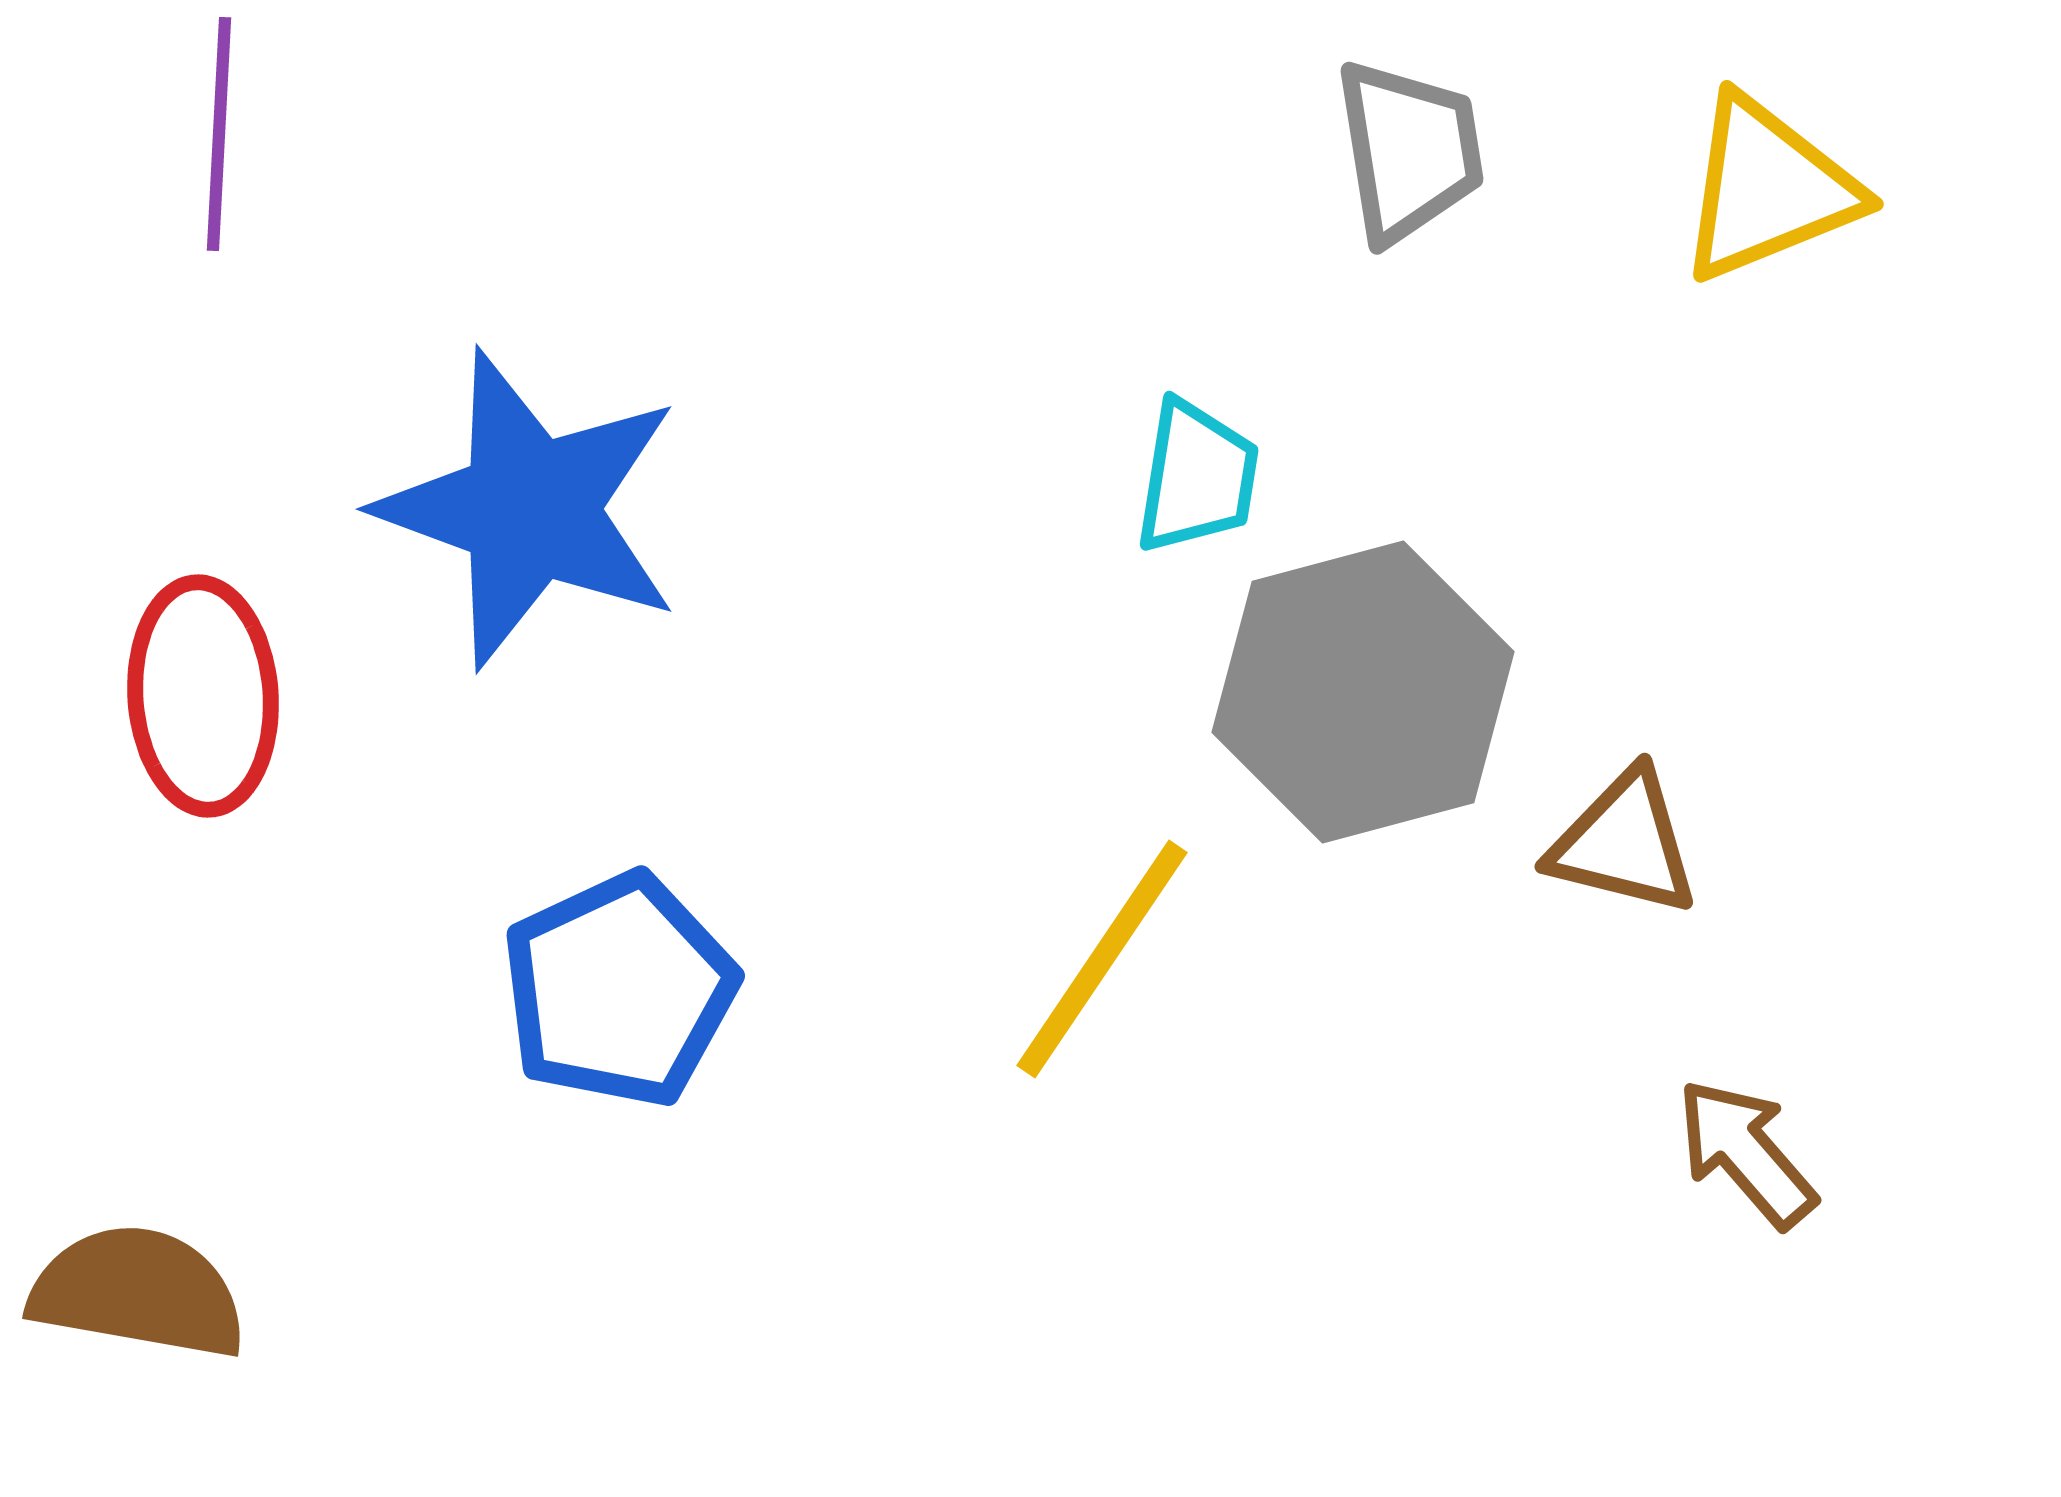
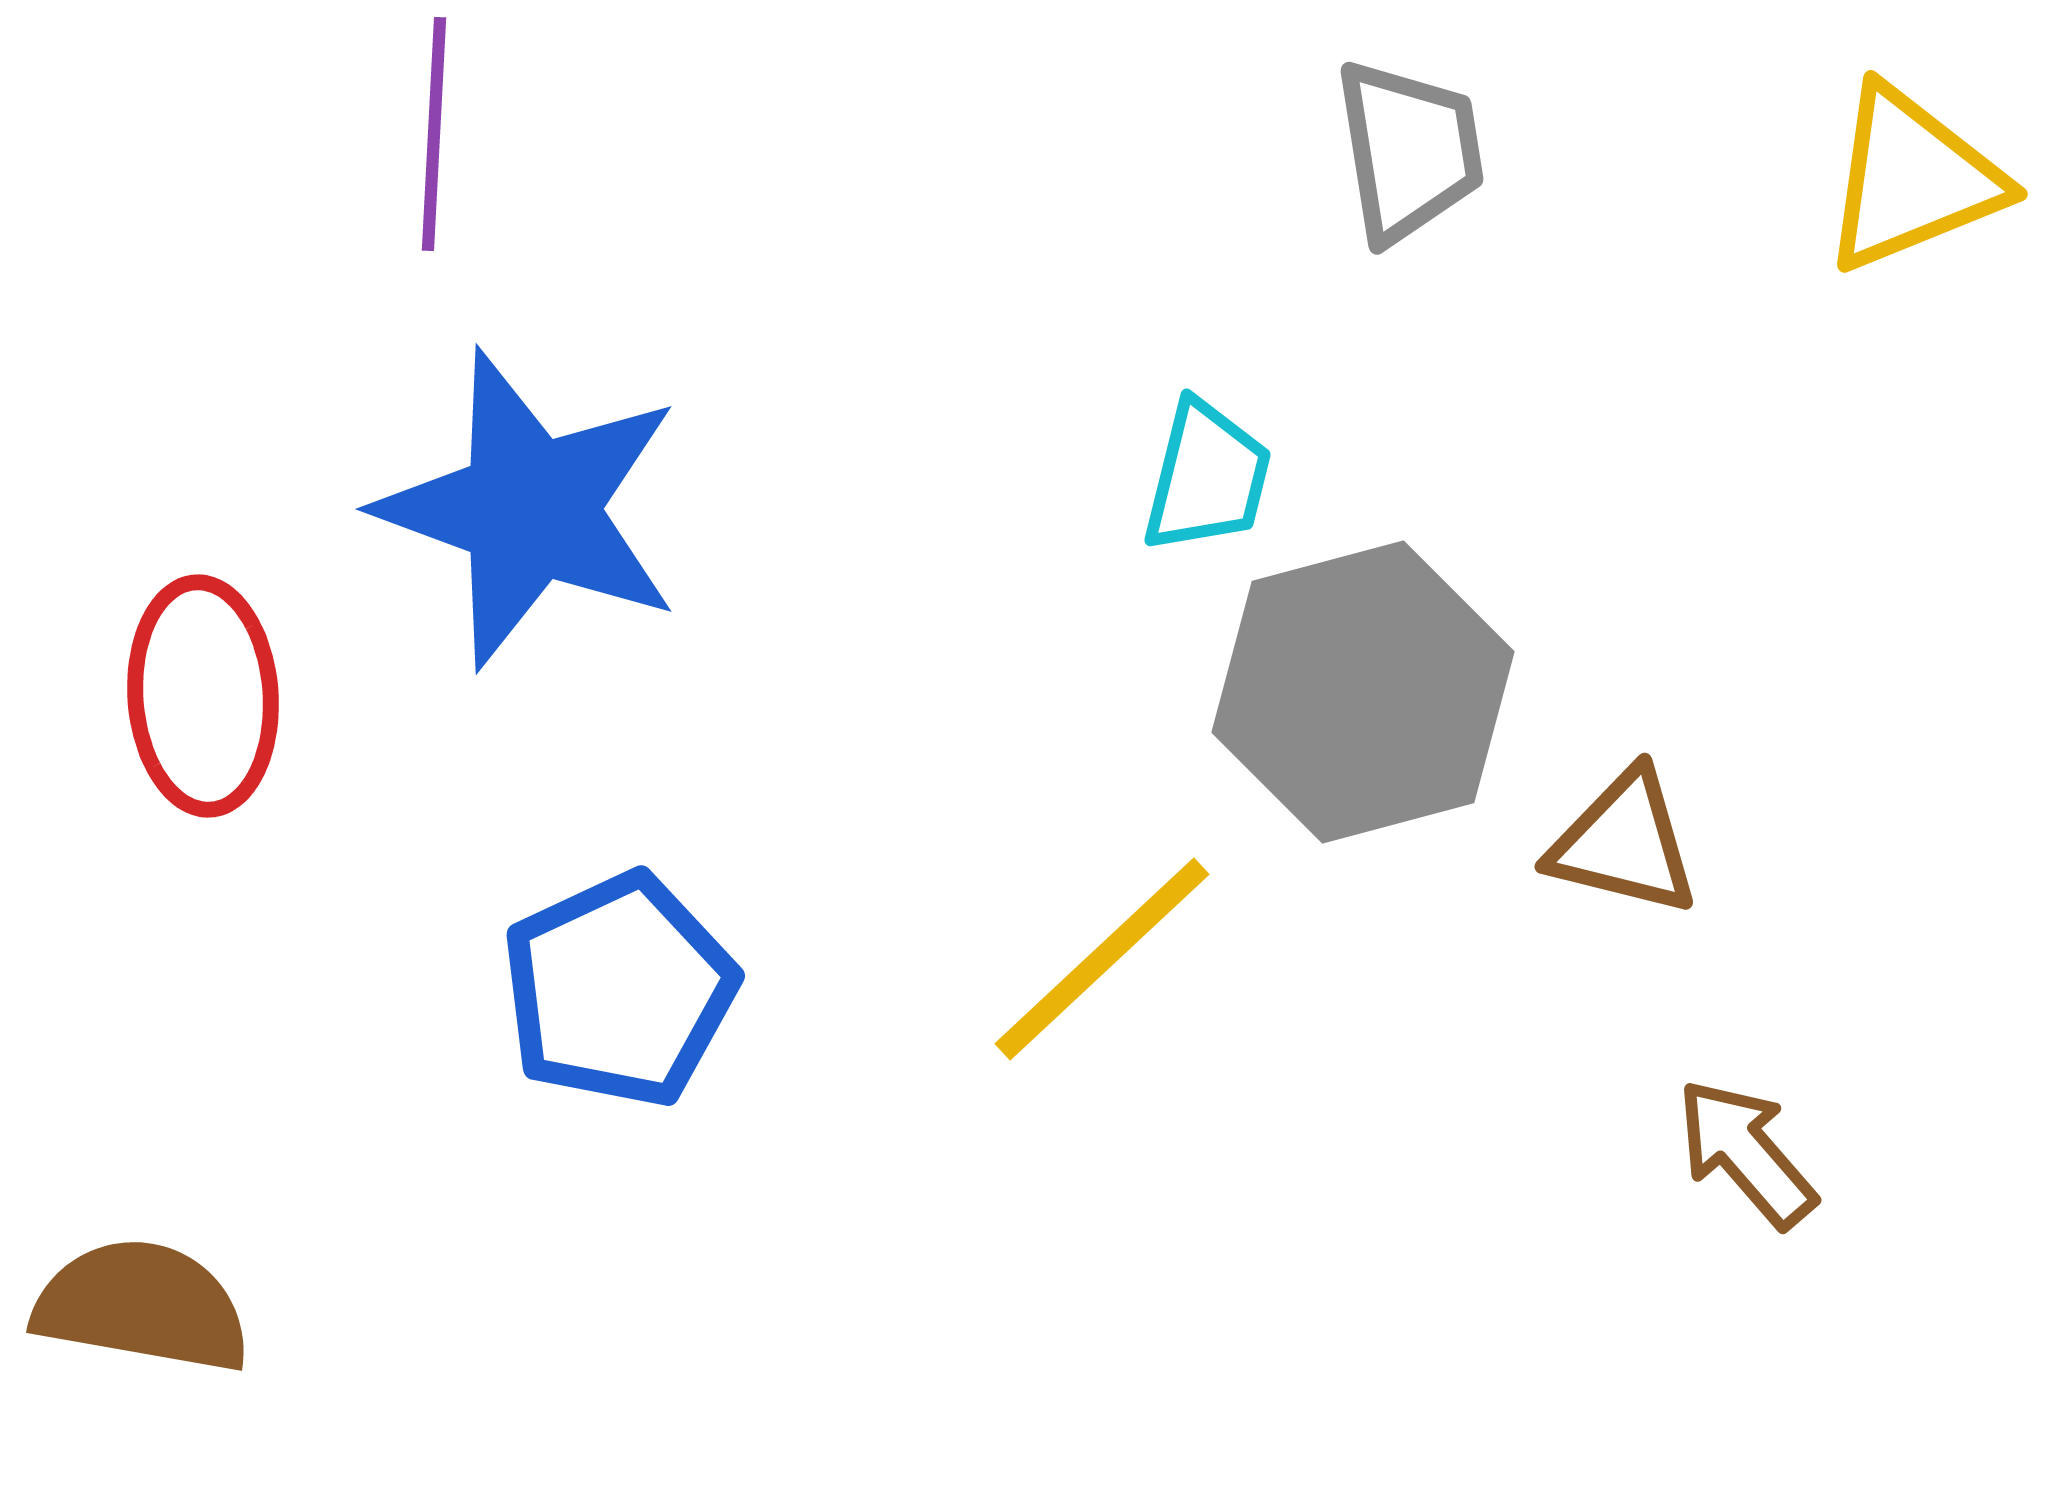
purple line: moved 215 px right
yellow triangle: moved 144 px right, 10 px up
cyan trapezoid: moved 10 px right; rotated 5 degrees clockwise
yellow line: rotated 13 degrees clockwise
brown semicircle: moved 4 px right, 14 px down
